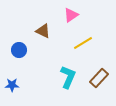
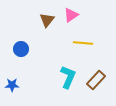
brown triangle: moved 4 px right, 11 px up; rotated 42 degrees clockwise
yellow line: rotated 36 degrees clockwise
blue circle: moved 2 px right, 1 px up
brown rectangle: moved 3 px left, 2 px down
